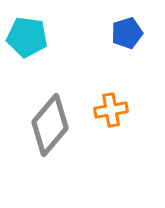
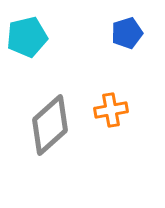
cyan pentagon: rotated 21 degrees counterclockwise
gray diamond: rotated 8 degrees clockwise
